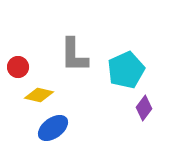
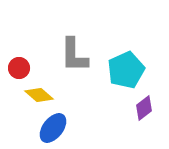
red circle: moved 1 px right, 1 px down
yellow diamond: rotated 28 degrees clockwise
purple diamond: rotated 15 degrees clockwise
blue ellipse: rotated 16 degrees counterclockwise
